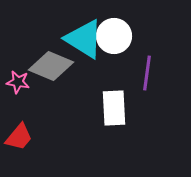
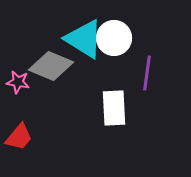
white circle: moved 2 px down
